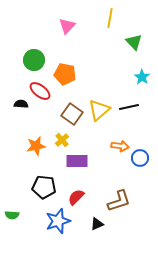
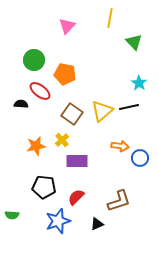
cyan star: moved 3 px left, 6 px down
yellow triangle: moved 3 px right, 1 px down
